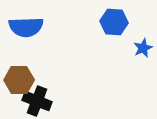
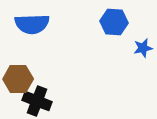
blue semicircle: moved 6 px right, 3 px up
blue star: rotated 12 degrees clockwise
brown hexagon: moved 1 px left, 1 px up
